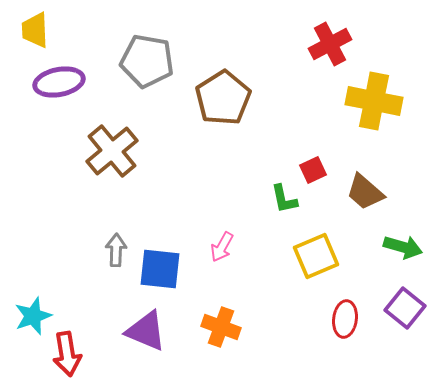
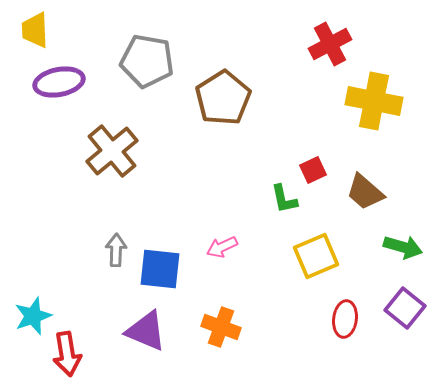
pink arrow: rotated 36 degrees clockwise
